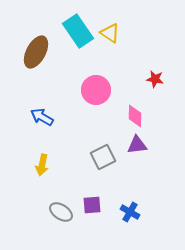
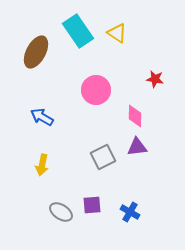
yellow triangle: moved 7 px right
purple triangle: moved 2 px down
